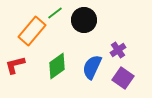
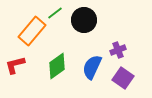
purple cross: rotated 14 degrees clockwise
